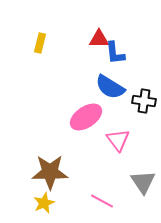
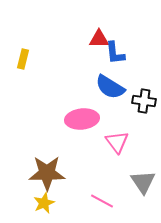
yellow rectangle: moved 17 px left, 16 px down
pink ellipse: moved 4 px left, 2 px down; rotated 28 degrees clockwise
pink triangle: moved 1 px left, 2 px down
brown star: moved 3 px left, 1 px down
